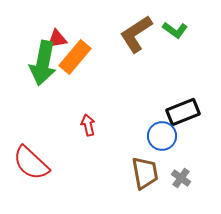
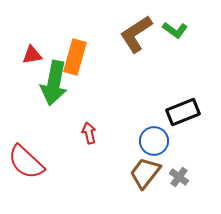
red triangle: moved 25 px left, 16 px down
orange rectangle: rotated 24 degrees counterclockwise
green arrow: moved 11 px right, 20 px down
red arrow: moved 1 px right, 8 px down
blue circle: moved 8 px left, 5 px down
red semicircle: moved 5 px left, 1 px up
brown trapezoid: rotated 132 degrees counterclockwise
gray cross: moved 2 px left, 1 px up
